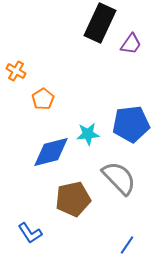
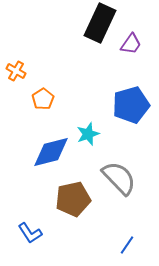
blue pentagon: moved 19 px up; rotated 9 degrees counterclockwise
cyan star: rotated 15 degrees counterclockwise
